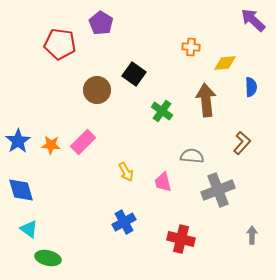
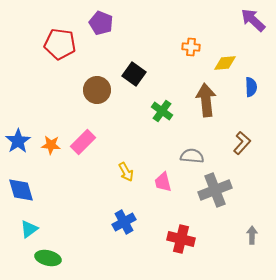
purple pentagon: rotated 10 degrees counterclockwise
gray cross: moved 3 px left
cyan triangle: rotated 48 degrees clockwise
